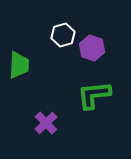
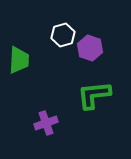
purple hexagon: moved 2 px left
green trapezoid: moved 5 px up
purple cross: rotated 25 degrees clockwise
